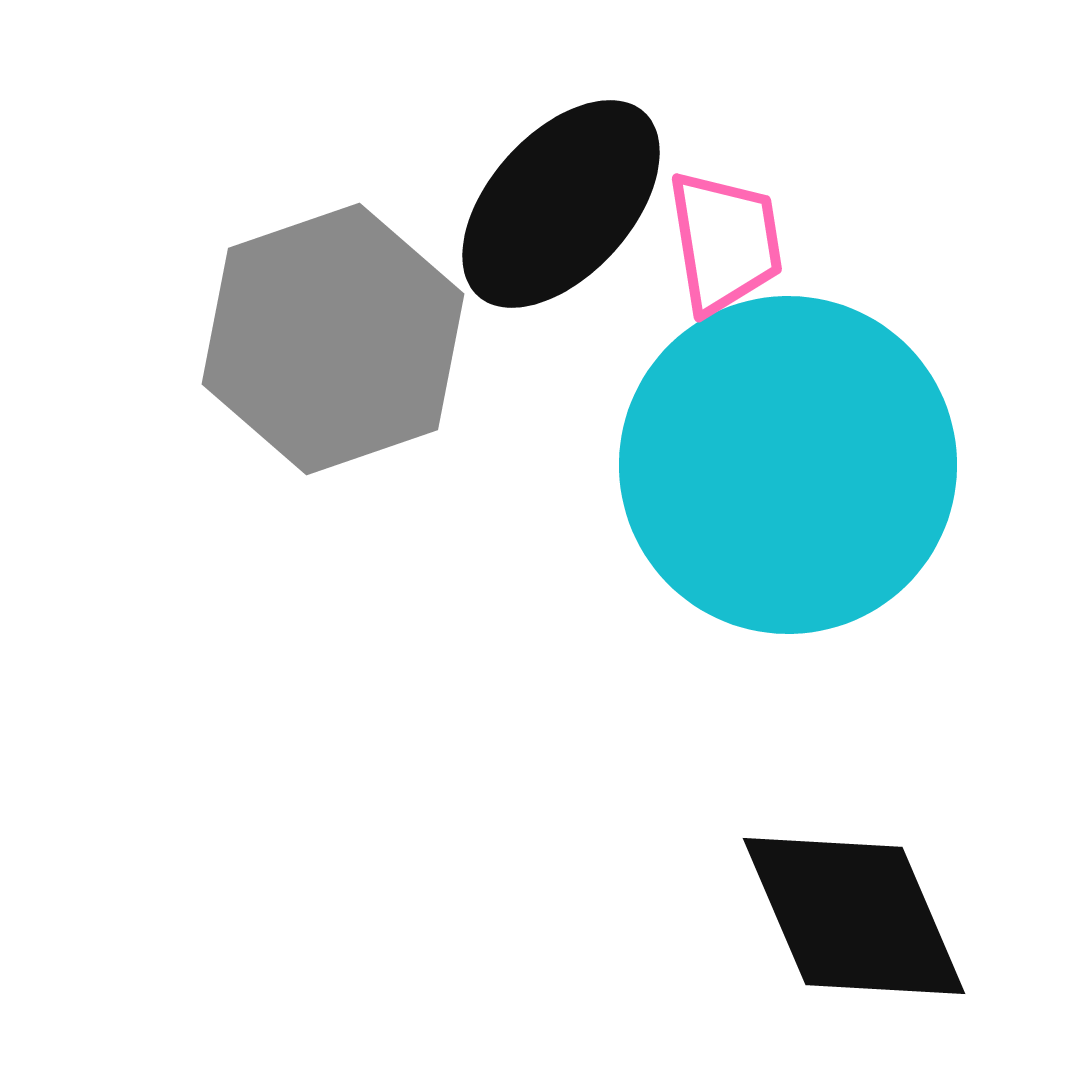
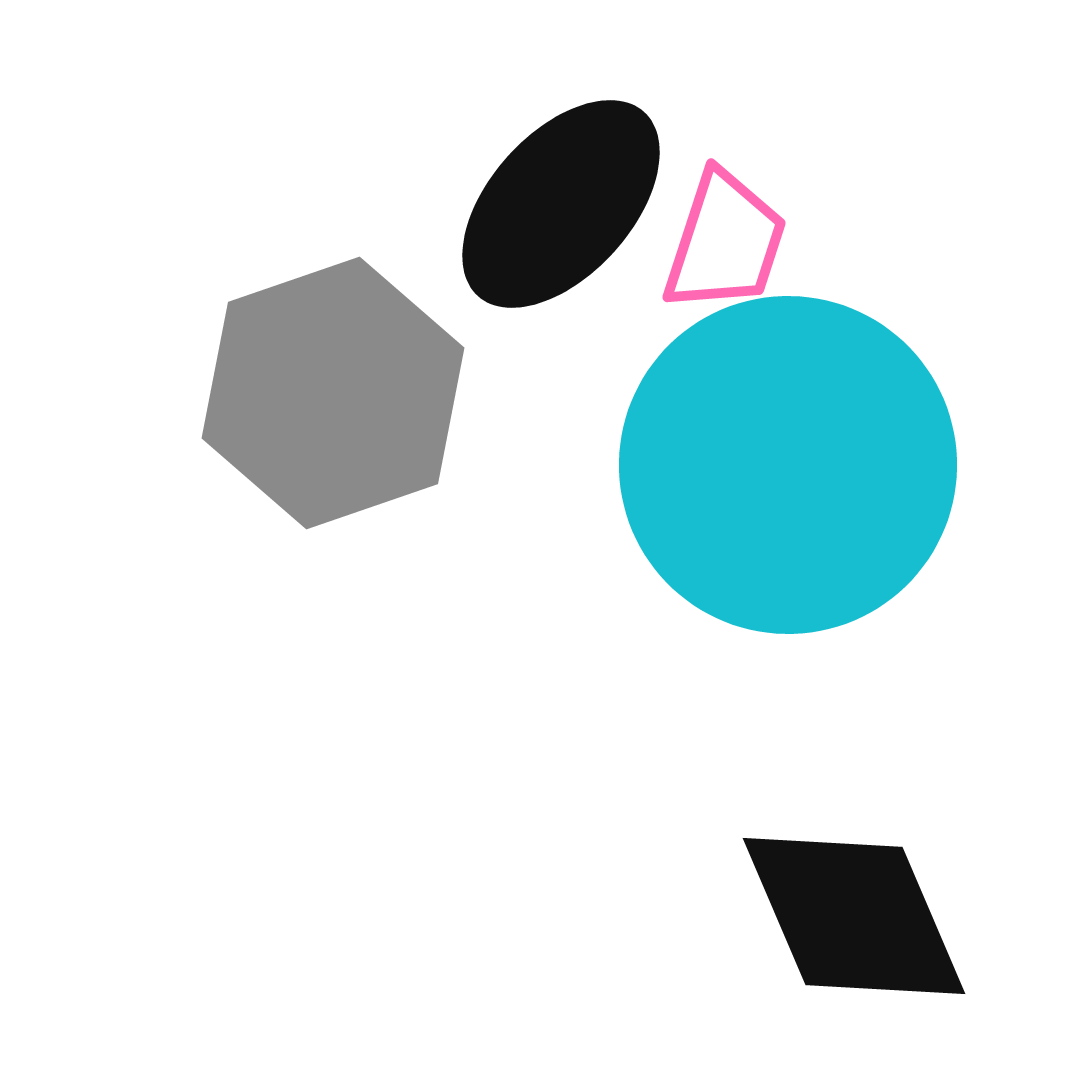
pink trapezoid: rotated 27 degrees clockwise
gray hexagon: moved 54 px down
